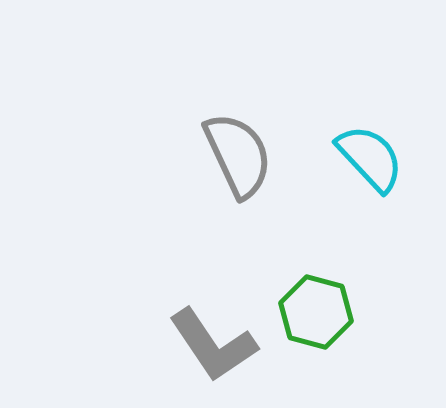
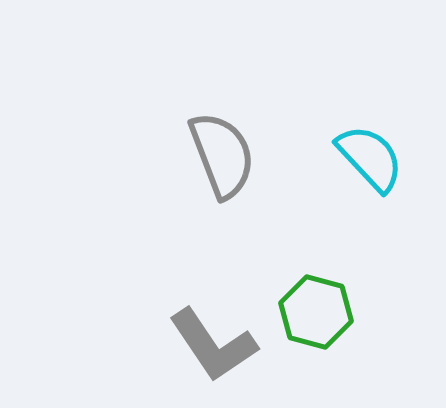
gray semicircle: moved 16 px left; rotated 4 degrees clockwise
